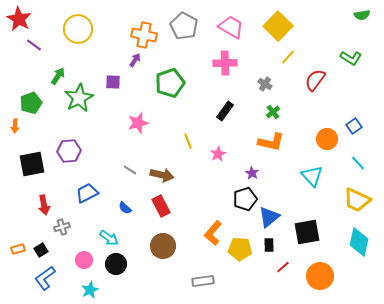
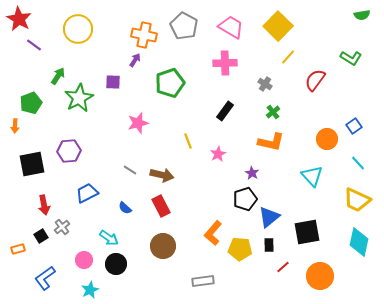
gray cross at (62, 227): rotated 21 degrees counterclockwise
black square at (41, 250): moved 14 px up
